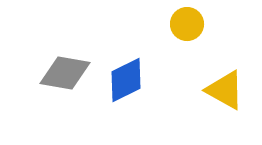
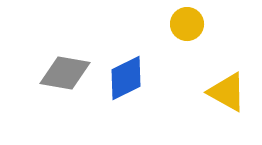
blue diamond: moved 2 px up
yellow triangle: moved 2 px right, 2 px down
